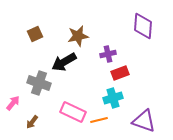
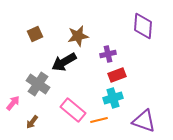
red rectangle: moved 3 px left, 2 px down
gray cross: moved 1 px left, 1 px down; rotated 15 degrees clockwise
pink rectangle: moved 2 px up; rotated 15 degrees clockwise
